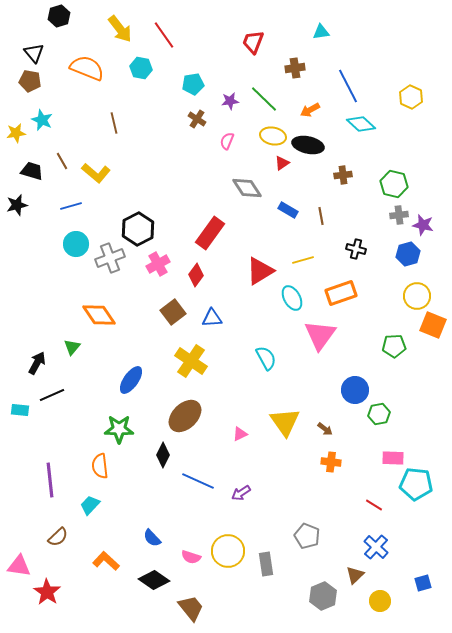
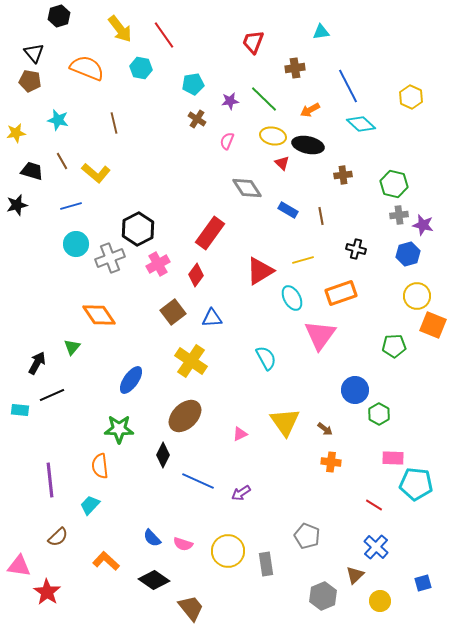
cyan star at (42, 120): moved 16 px right; rotated 10 degrees counterclockwise
red triangle at (282, 163): rotated 42 degrees counterclockwise
green hexagon at (379, 414): rotated 20 degrees counterclockwise
pink semicircle at (191, 557): moved 8 px left, 13 px up
